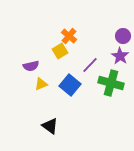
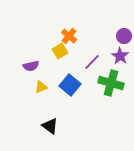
purple circle: moved 1 px right
purple line: moved 2 px right, 3 px up
yellow triangle: moved 3 px down
